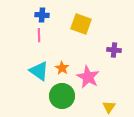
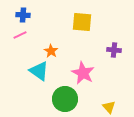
blue cross: moved 19 px left
yellow square: moved 1 px right, 2 px up; rotated 15 degrees counterclockwise
pink line: moved 19 px left; rotated 64 degrees clockwise
orange star: moved 11 px left, 17 px up
pink star: moved 5 px left, 4 px up
green circle: moved 3 px right, 3 px down
yellow triangle: rotated 16 degrees counterclockwise
